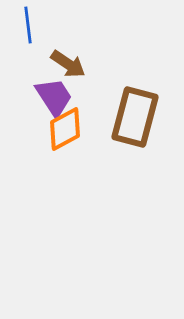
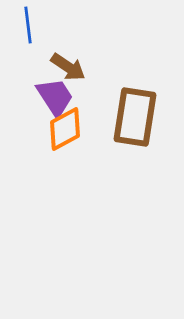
brown arrow: moved 3 px down
purple trapezoid: moved 1 px right
brown rectangle: rotated 6 degrees counterclockwise
